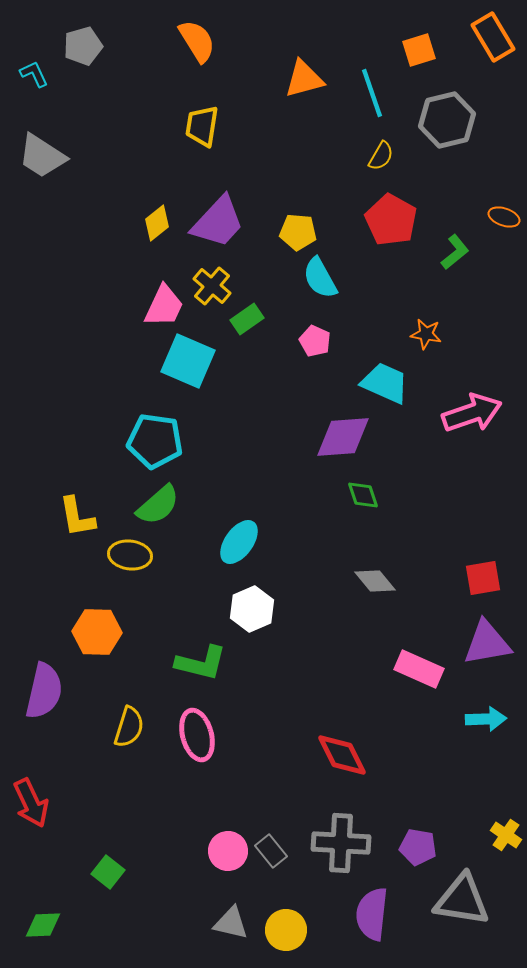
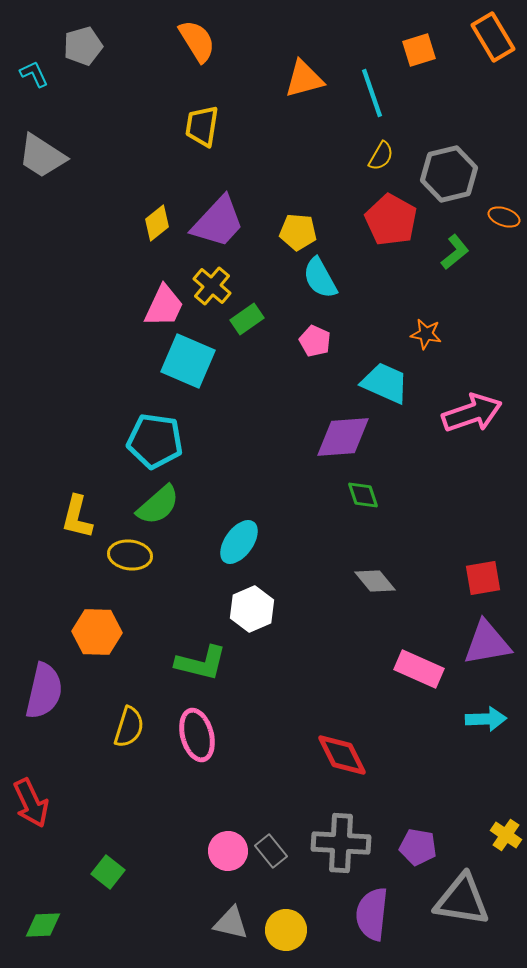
gray hexagon at (447, 120): moved 2 px right, 54 px down
yellow L-shape at (77, 517): rotated 24 degrees clockwise
